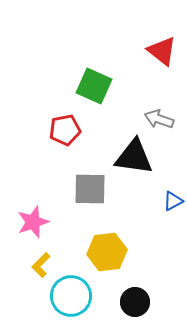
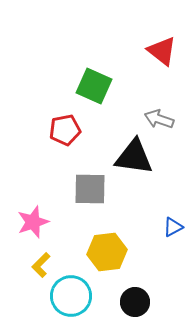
blue triangle: moved 26 px down
